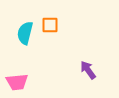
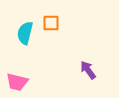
orange square: moved 1 px right, 2 px up
pink trapezoid: rotated 20 degrees clockwise
